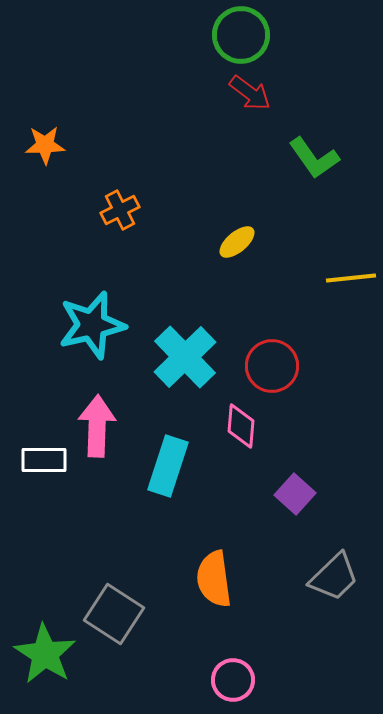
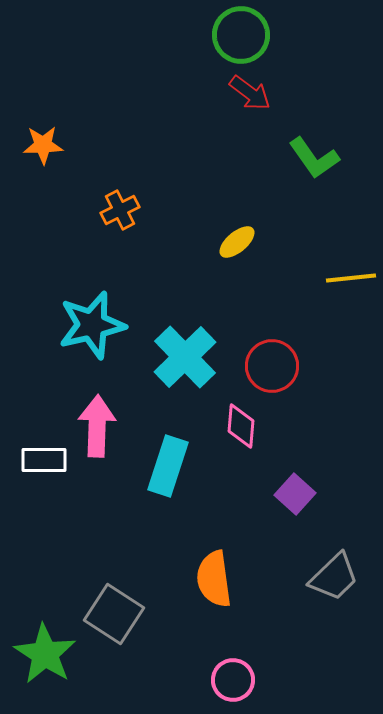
orange star: moved 2 px left
